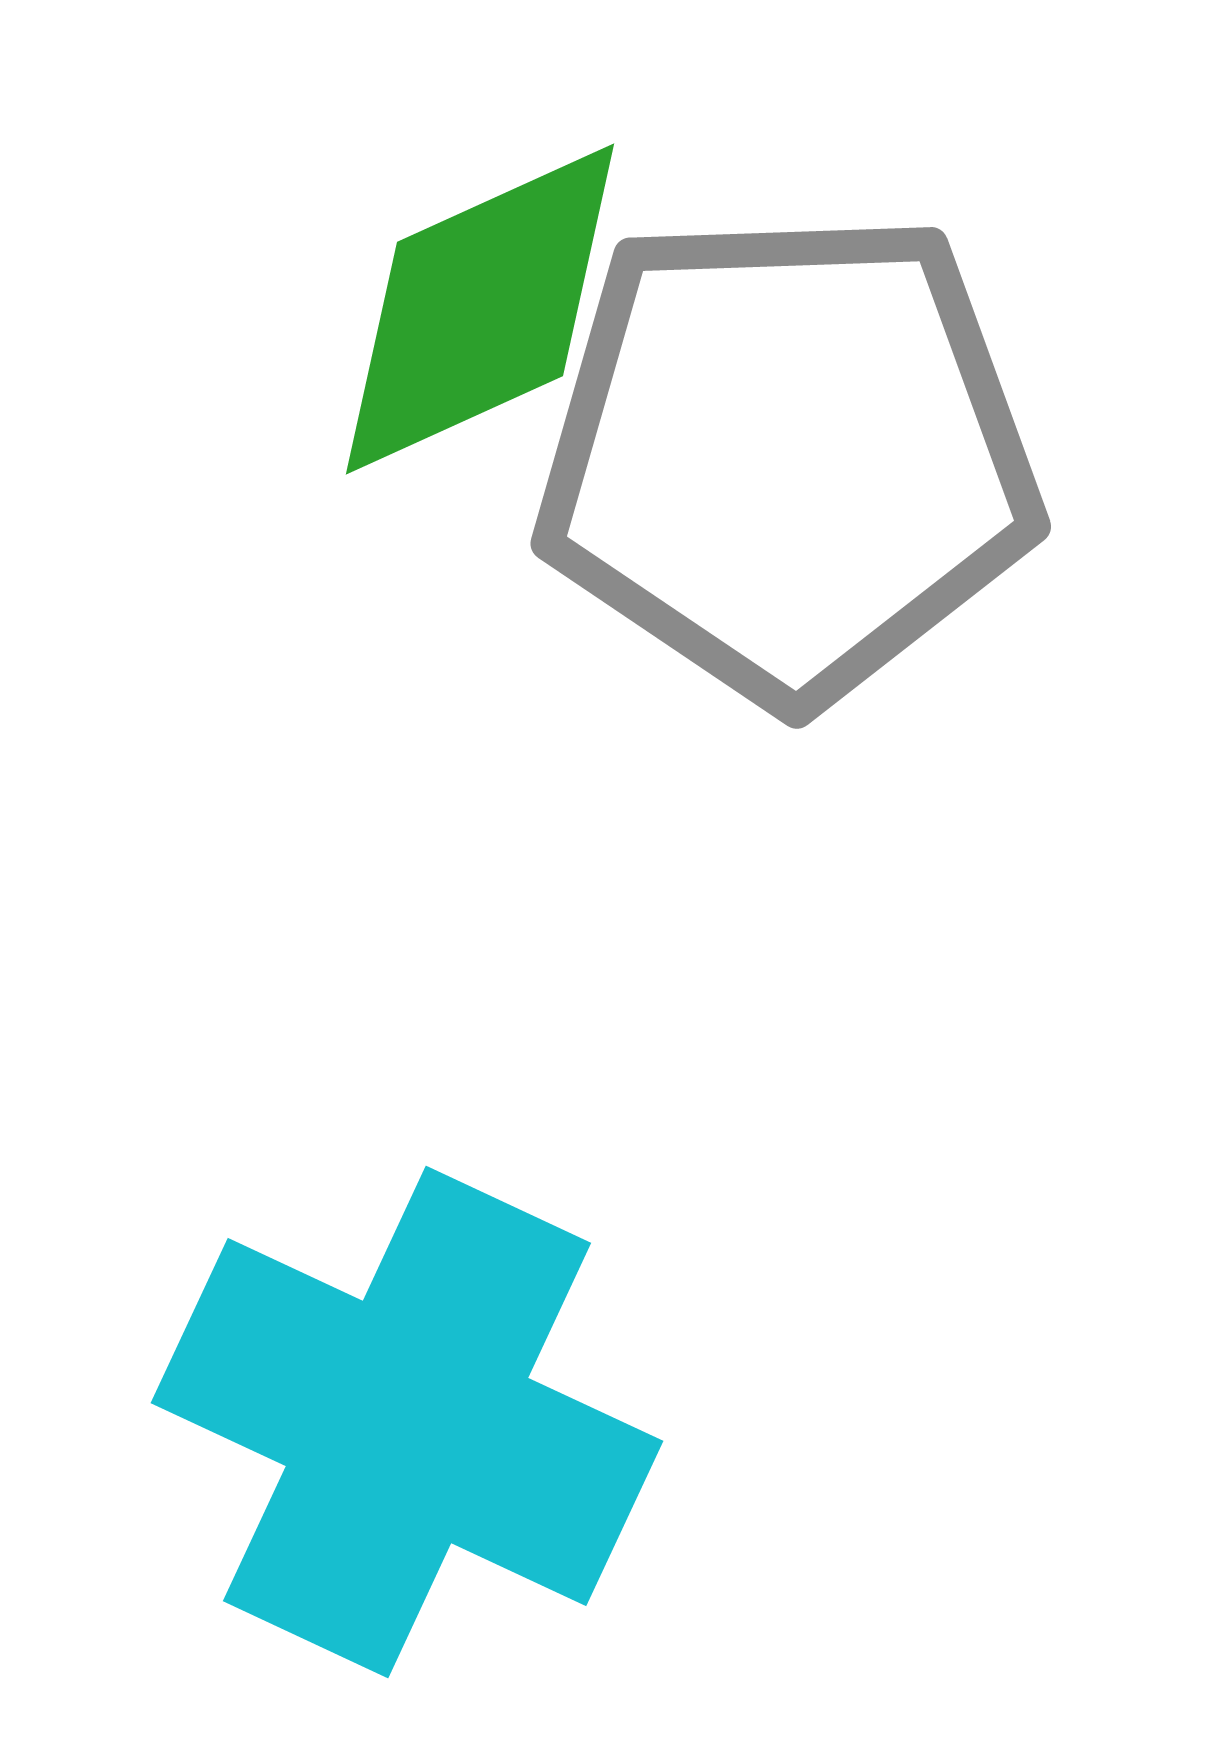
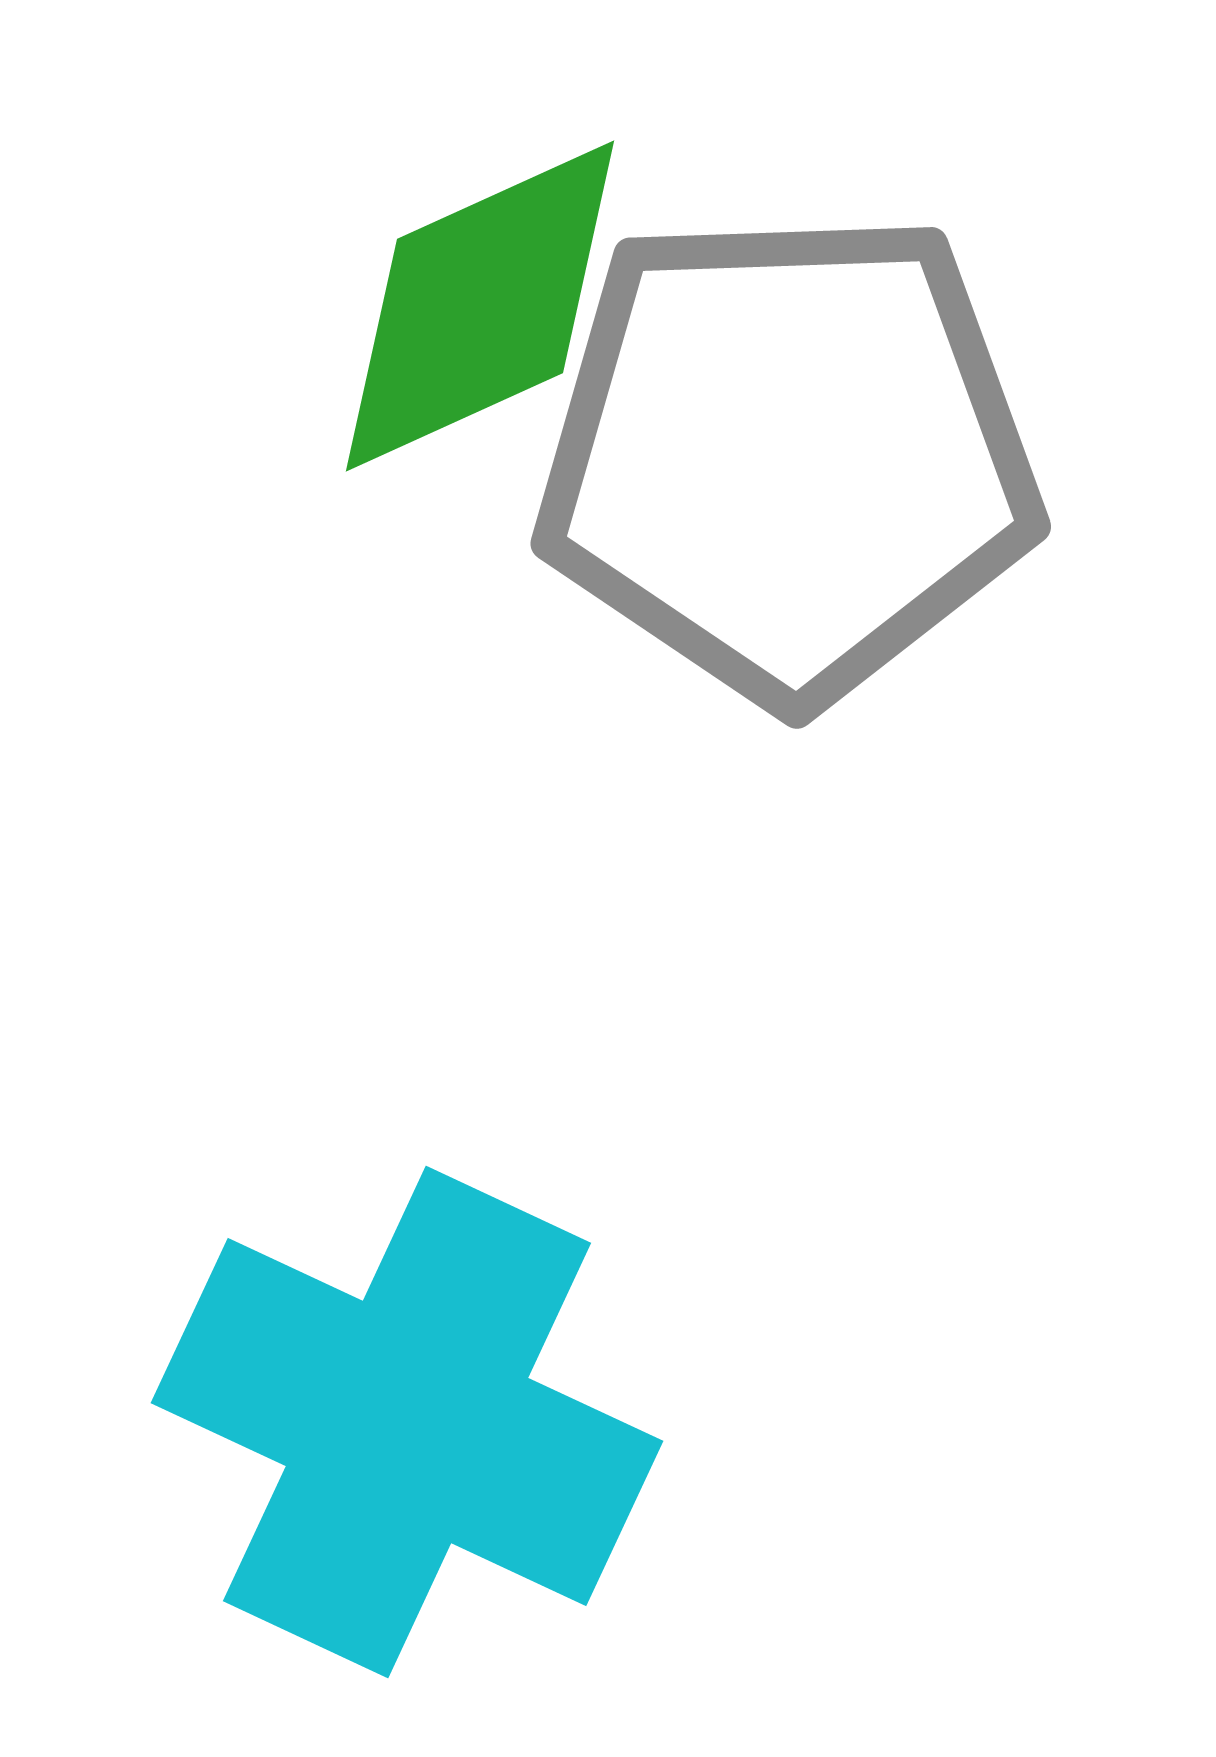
green diamond: moved 3 px up
